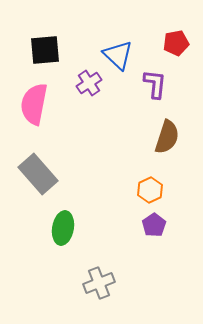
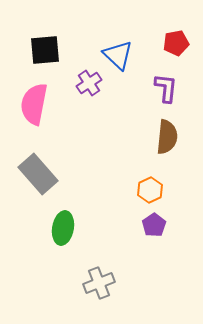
purple L-shape: moved 11 px right, 4 px down
brown semicircle: rotated 12 degrees counterclockwise
